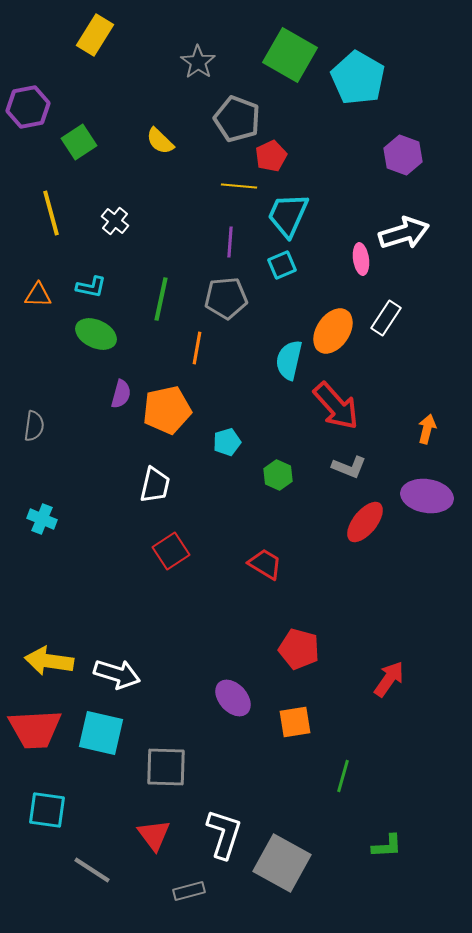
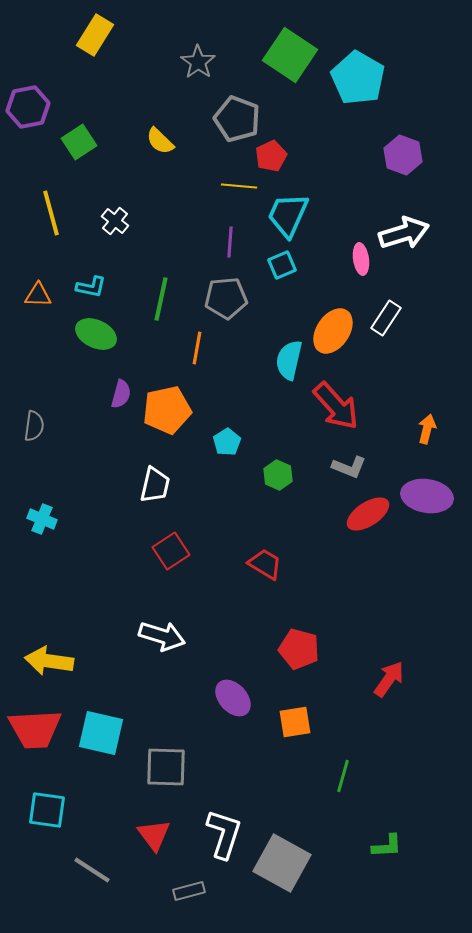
green square at (290, 55): rotated 4 degrees clockwise
cyan pentagon at (227, 442): rotated 16 degrees counterclockwise
red ellipse at (365, 522): moved 3 px right, 8 px up; rotated 18 degrees clockwise
white arrow at (117, 674): moved 45 px right, 38 px up
